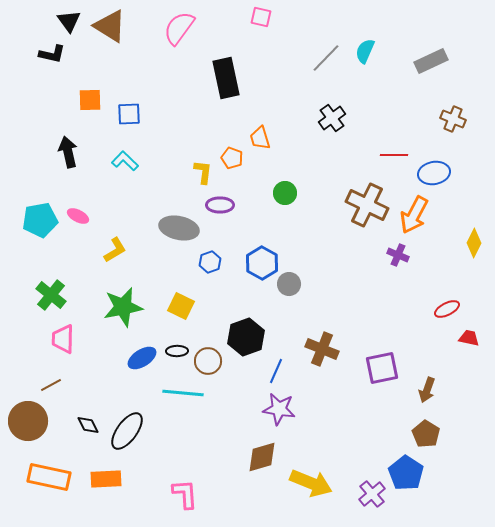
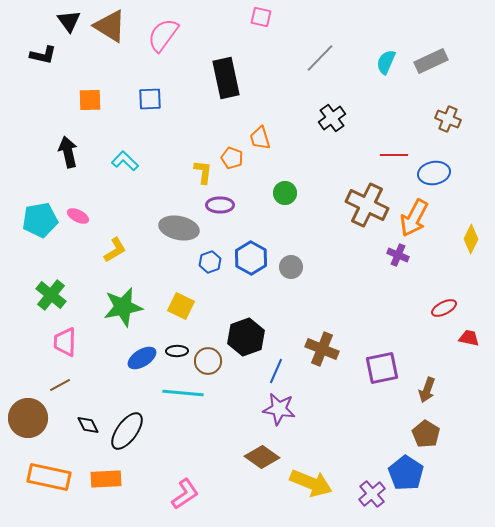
pink semicircle at (179, 28): moved 16 px left, 7 px down
cyan semicircle at (365, 51): moved 21 px right, 11 px down
black L-shape at (52, 54): moved 9 px left, 1 px down
gray line at (326, 58): moved 6 px left
blue square at (129, 114): moved 21 px right, 15 px up
brown cross at (453, 119): moved 5 px left
orange arrow at (414, 215): moved 3 px down
yellow diamond at (474, 243): moved 3 px left, 4 px up
blue hexagon at (262, 263): moved 11 px left, 5 px up
gray circle at (289, 284): moved 2 px right, 17 px up
red ellipse at (447, 309): moved 3 px left, 1 px up
pink trapezoid at (63, 339): moved 2 px right, 3 px down
brown line at (51, 385): moved 9 px right
brown circle at (28, 421): moved 3 px up
brown diamond at (262, 457): rotated 52 degrees clockwise
pink L-shape at (185, 494): rotated 60 degrees clockwise
